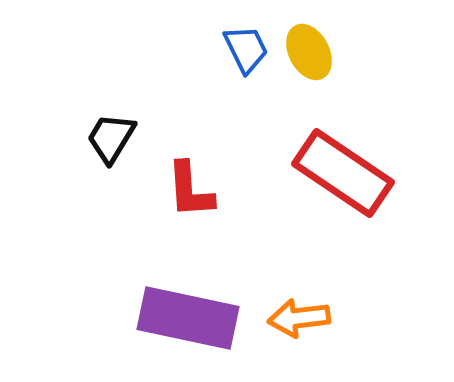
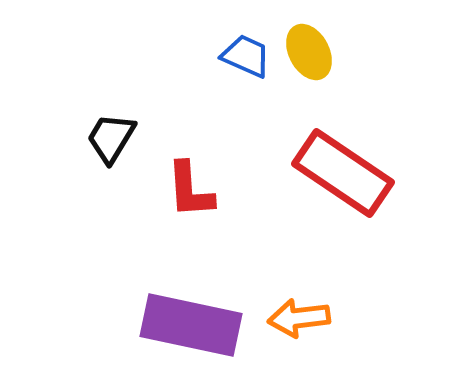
blue trapezoid: moved 7 px down; rotated 40 degrees counterclockwise
purple rectangle: moved 3 px right, 7 px down
